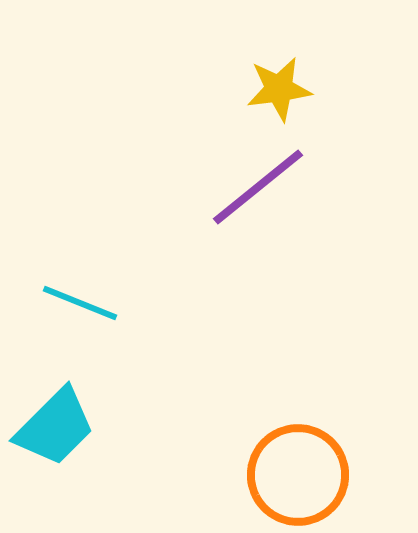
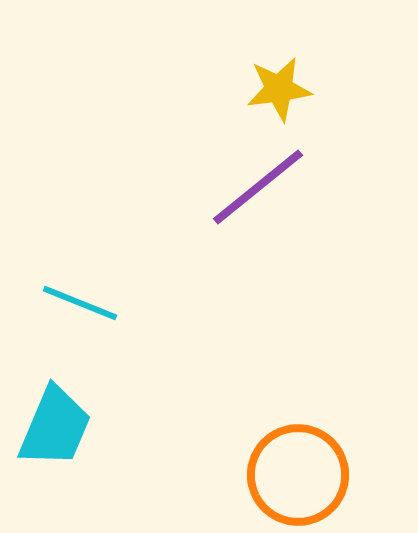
cyan trapezoid: rotated 22 degrees counterclockwise
